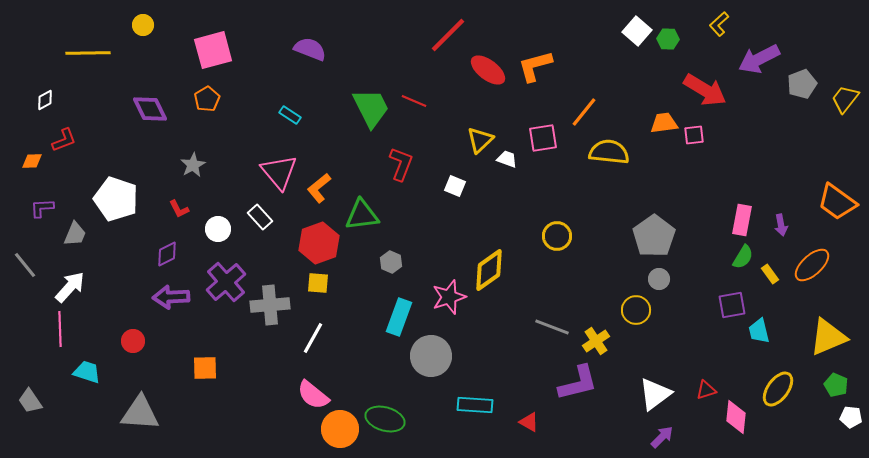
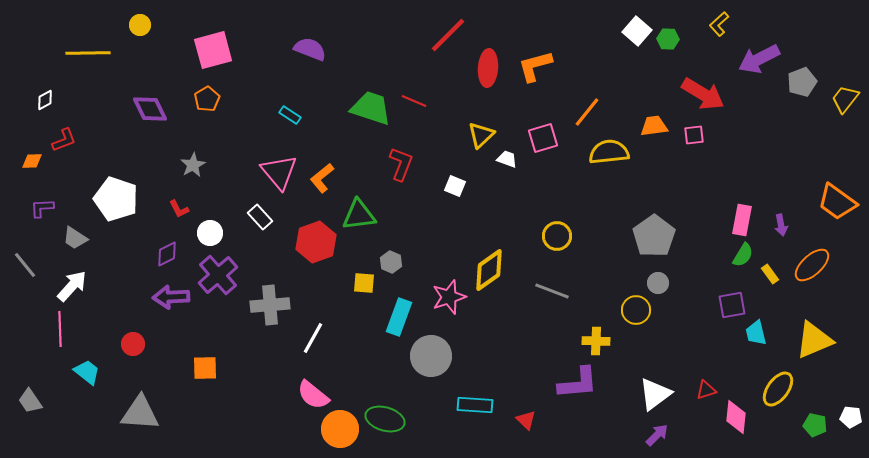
yellow circle at (143, 25): moved 3 px left
red ellipse at (488, 70): moved 2 px up; rotated 57 degrees clockwise
gray pentagon at (802, 84): moved 2 px up
red arrow at (705, 90): moved 2 px left, 4 px down
green trapezoid at (371, 108): rotated 45 degrees counterclockwise
orange line at (584, 112): moved 3 px right
orange trapezoid at (664, 123): moved 10 px left, 3 px down
pink square at (543, 138): rotated 8 degrees counterclockwise
yellow triangle at (480, 140): moved 1 px right, 5 px up
yellow semicircle at (609, 152): rotated 12 degrees counterclockwise
orange L-shape at (319, 188): moved 3 px right, 10 px up
green triangle at (362, 215): moved 3 px left
white circle at (218, 229): moved 8 px left, 4 px down
gray trapezoid at (75, 234): moved 4 px down; rotated 100 degrees clockwise
red hexagon at (319, 243): moved 3 px left, 1 px up
green semicircle at (743, 257): moved 2 px up
gray circle at (659, 279): moved 1 px left, 4 px down
purple cross at (226, 282): moved 8 px left, 7 px up
yellow square at (318, 283): moved 46 px right
white arrow at (70, 287): moved 2 px right, 1 px up
gray line at (552, 327): moved 36 px up
cyan trapezoid at (759, 331): moved 3 px left, 2 px down
yellow triangle at (828, 337): moved 14 px left, 3 px down
red circle at (133, 341): moved 3 px down
yellow cross at (596, 341): rotated 36 degrees clockwise
cyan trapezoid at (87, 372): rotated 20 degrees clockwise
purple L-shape at (578, 383): rotated 9 degrees clockwise
green pentagon at (836, 385): moved 21 px left, 40 px down; rotated 10 degrees counterclockwise
red triangle at (529, 422): moved 3 px left, 2 px up; rotated 15 degrees clockwise
purple arrow at (662, 437): moved 5 px left, 2 px up
